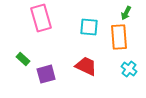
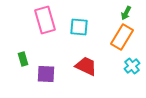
pink rectangle: moved 4 px right, 2 px down
cyan square: moved 10 px left
orange rectangle: moved 3 px right; rotated 35 degrees clockwise
green rectangle: rotated 32 degrees clockwise
cyan cross: moved 3 px right, 3 px up; rotated 14 degrees clockwise
purple square: rotated 18 degrees clockwise
